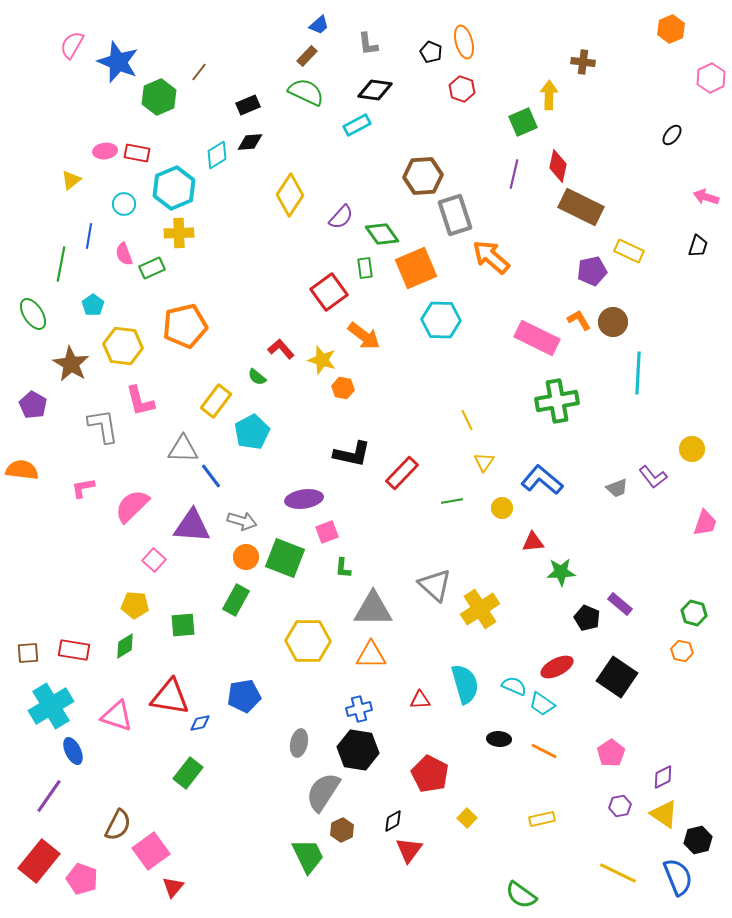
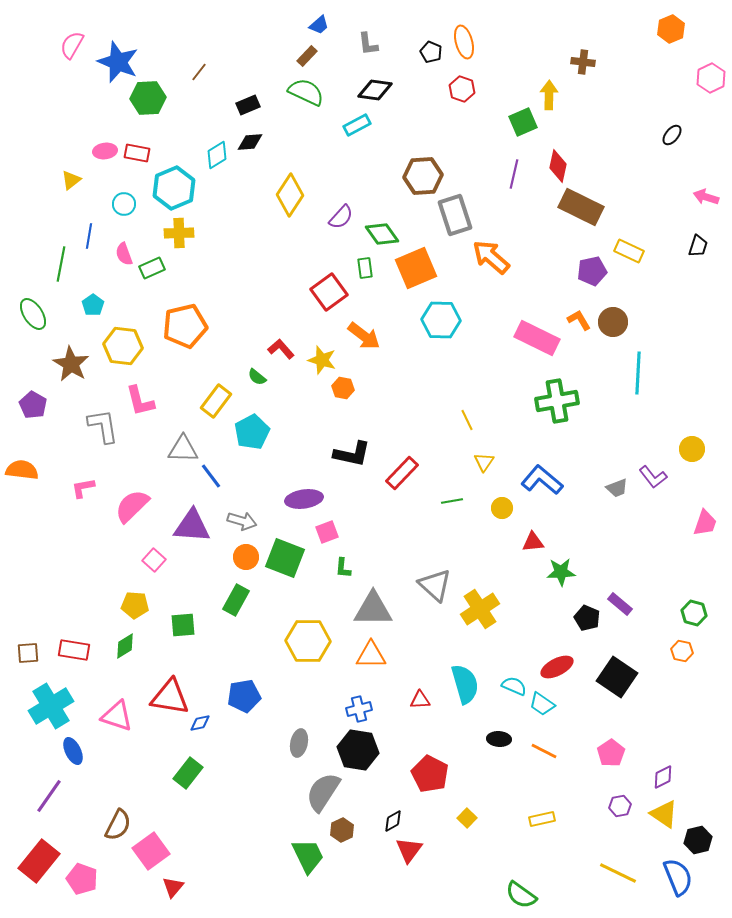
green hexagon at (159, 97): moved 11 px left, 1 px down; rotated 20 degrees clockwise
